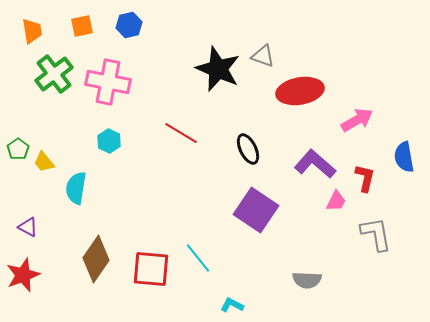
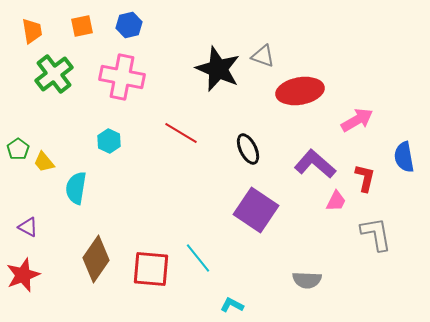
pink cross: moved 14 px right, 5 px up
